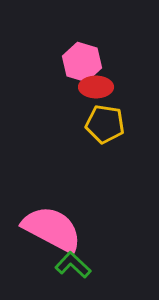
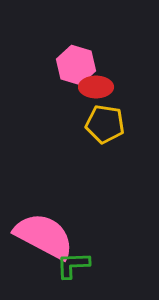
pink hexagon: moved 6 px left, 3 px down
pink semicircle: moved 8 px left, 7 px down
green L-shape: rotated 45 degrees counterclockwise
